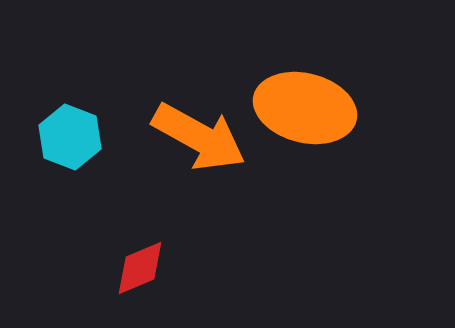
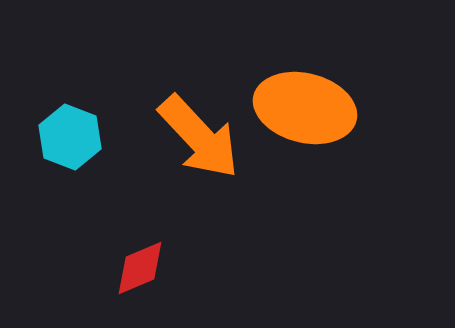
orange arrow: rotated 18 degrees clockwise
